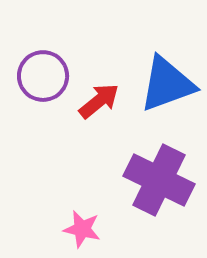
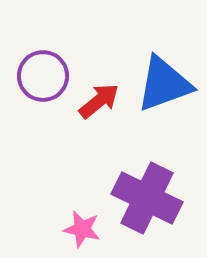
blue triangle: moved 3 px left
purple cross: moved 12 px left, 18 px down
